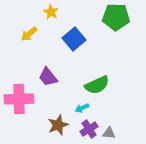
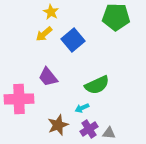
yellow arrow: moved 15 px right
blue square: moved 1 px left, 1 px down
